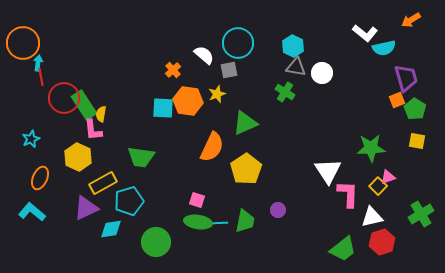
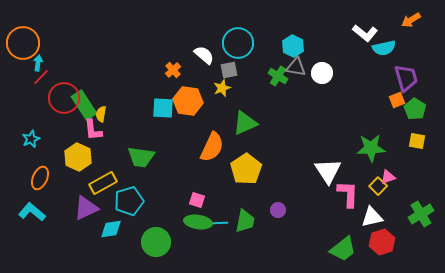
red line at (41, 77): rotated 54 degrees clockwise
green cross at (285, 92): moved 7 px left, 16 px up
yellow star at (217, 94): moved 5 px right, 6 px up
